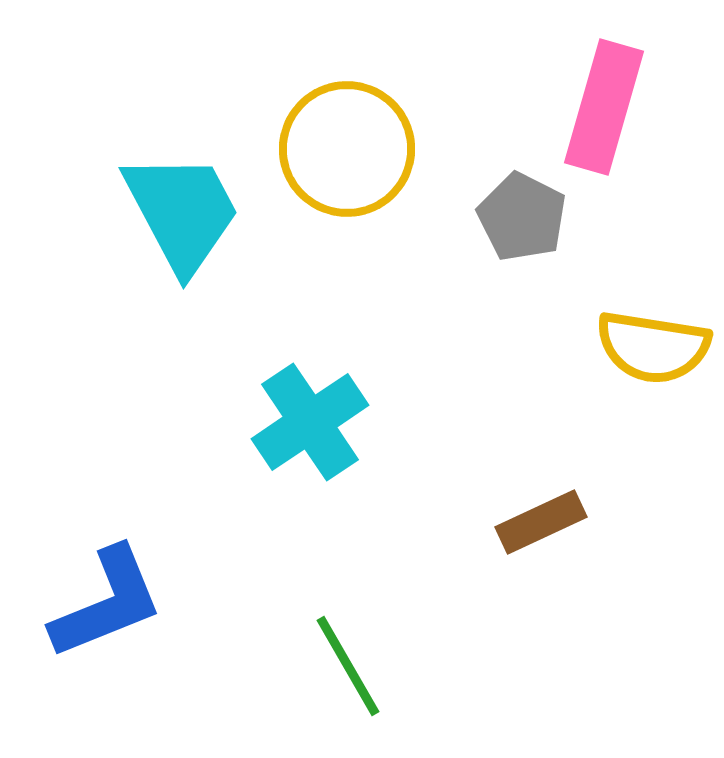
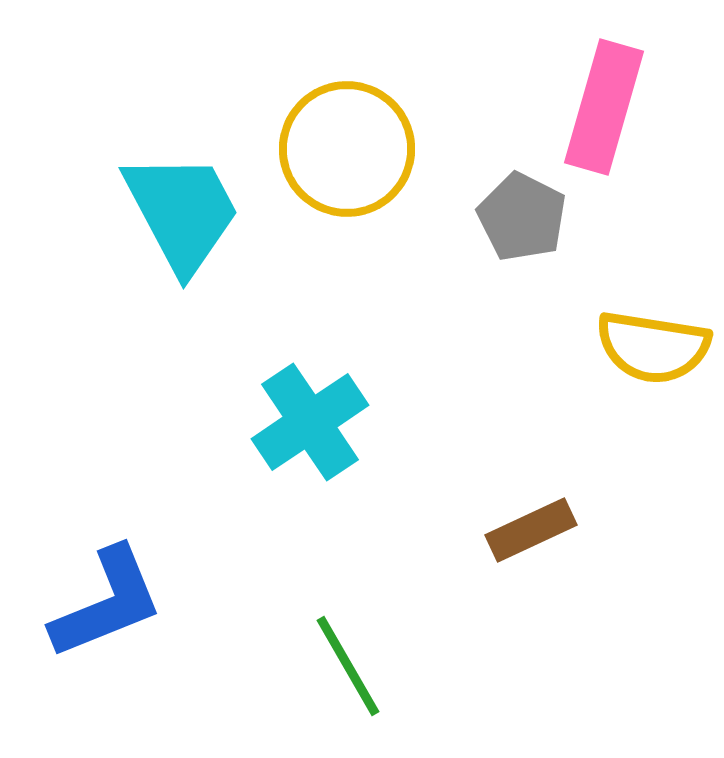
brown rectangle: moved 10 px left, 8 px down
